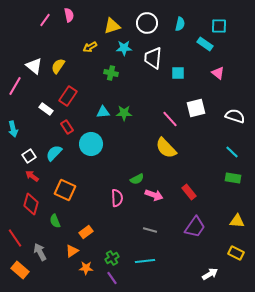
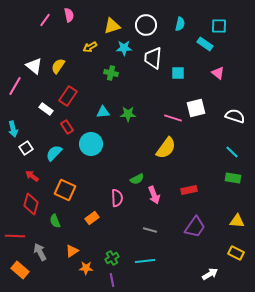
white circle at (147, 23): moved 1 px left, 2 px down
green star at (124, 113): moved 4 px right, 1 px down
pink line at (170, 119): moved 3 px right, 1 px up; rotated 30 degrees counterclockwise
yellow semicircle at (166, 148): rotated 100 degrees counterclockwise
white square at (29, 156): moved 3 px left, 8 px up
red rectangle at (189, 192): moved 2 px up; rotated 63 degrees counterclockwise
pink arrow at (154, 195): rotated 48 degrees clockwise
orange rectangle at (86, 232): moved 6 px right, 14 px up
red line at (15, 238): moved 2 px up; rotated 54 degrees counterclockwise
purple line at (112, 278): moved 2 px down; rotated 24 degrees clockwise
